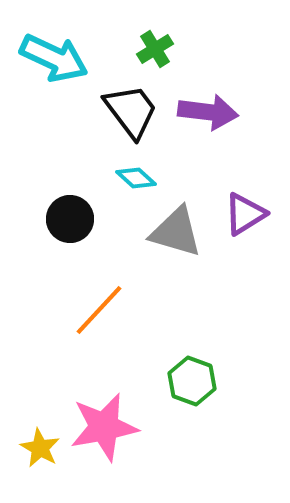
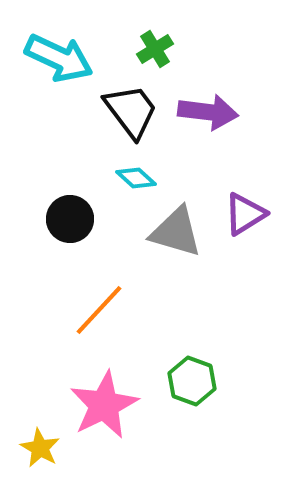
cyan arrow: moved 5 px right
pink star: moved 22 px up; rotated 16 degrees counterclockwise
